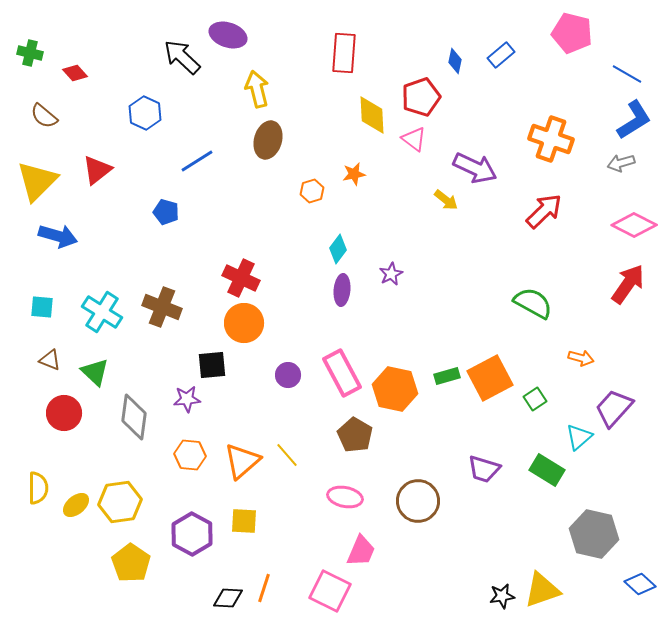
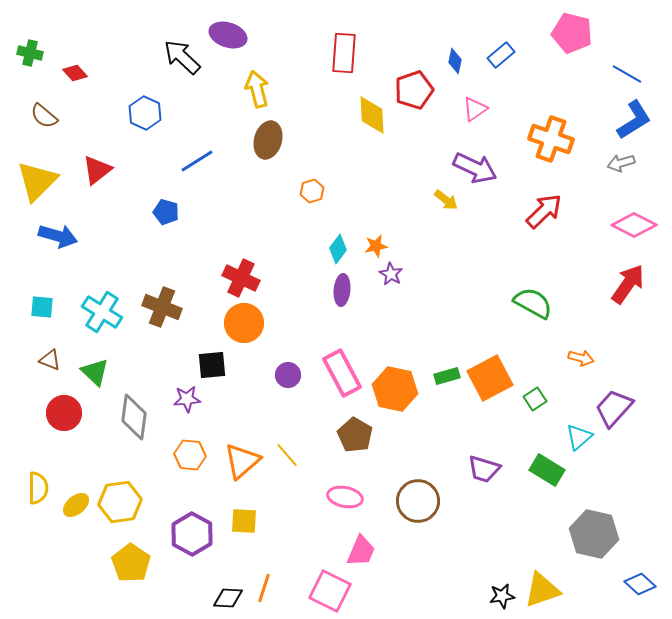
red pentagon at (421, 97): moved 7 px left, 7 px up
pink triangle at (414, 139): moved 61 px right, 30 px up; rotated 48 degrees clockwise
orange star at (354, 174): moved 22 px right, 72 px down
purple star at (391, 274): rotated 15 degrees counterclockwise
